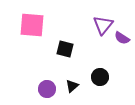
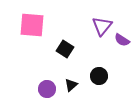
purple triangle: moved 1 px left, 1 px down
purple semicircle: moved 2 px down
black square: rotated 18 degrees clockwise
black circle: moved 1 px left, 1 px up
black triangle: moved 1 px left, 1 px up
